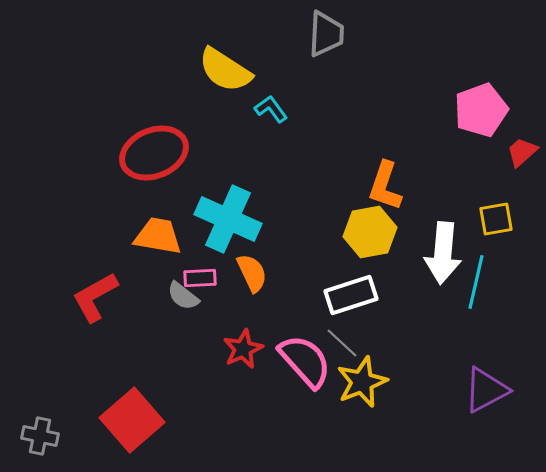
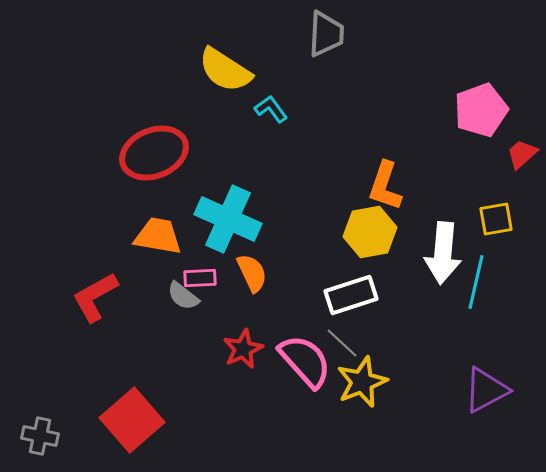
red trapezoid: moved 2 px down
